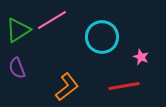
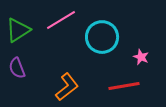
pink line: moved 9 px right
